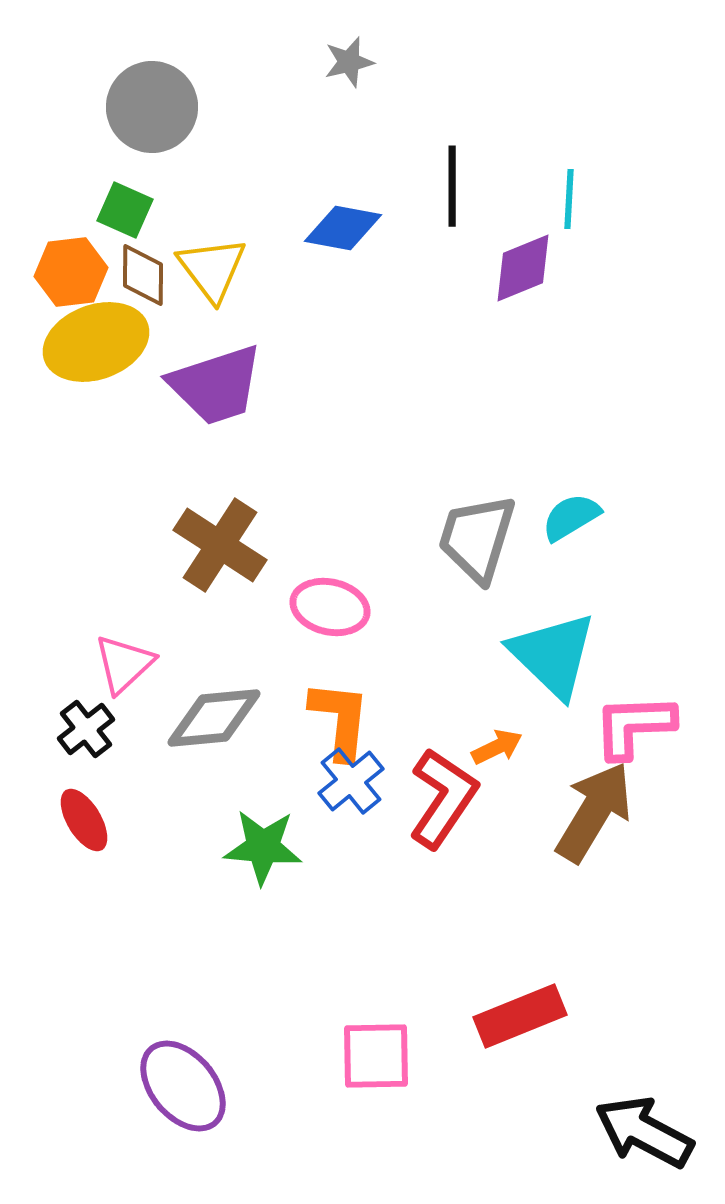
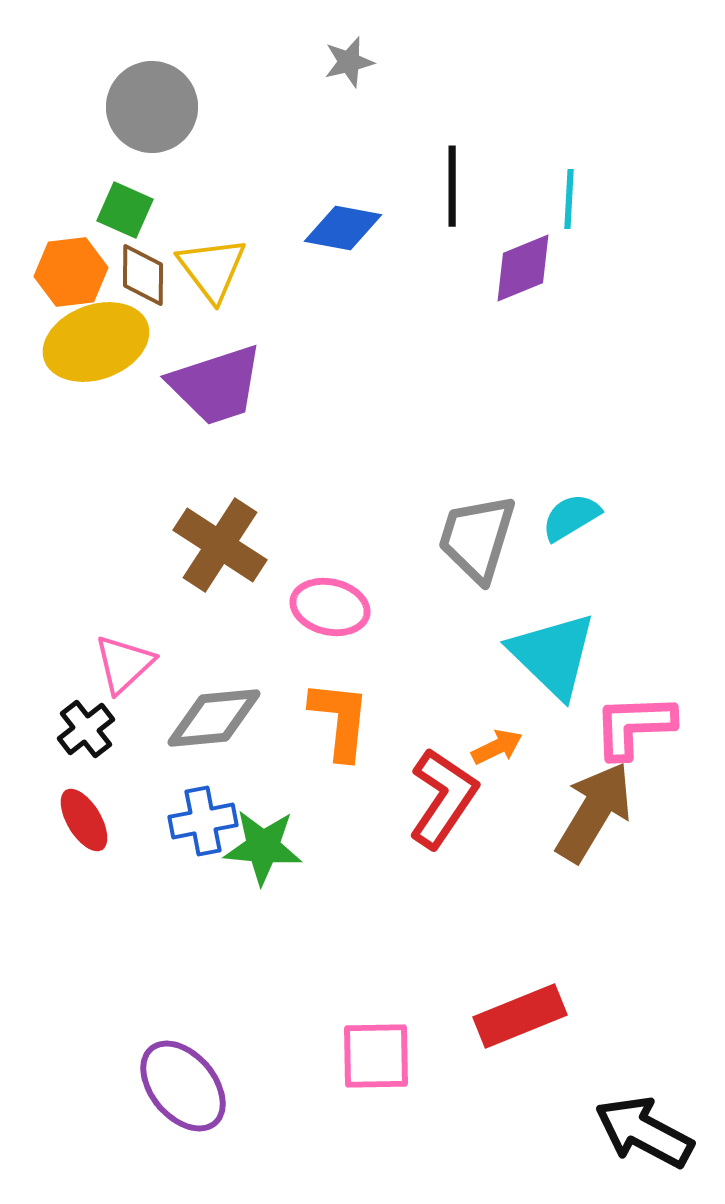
blue cross: moved 148 px left, 40 px down; rotated 28 degrees clockwise
